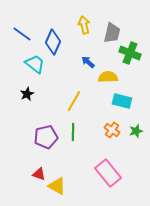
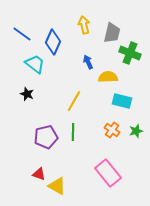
blue arrow: rotated 24 degrees clockwise
black star: rotated 24 degrees counterclockwise
